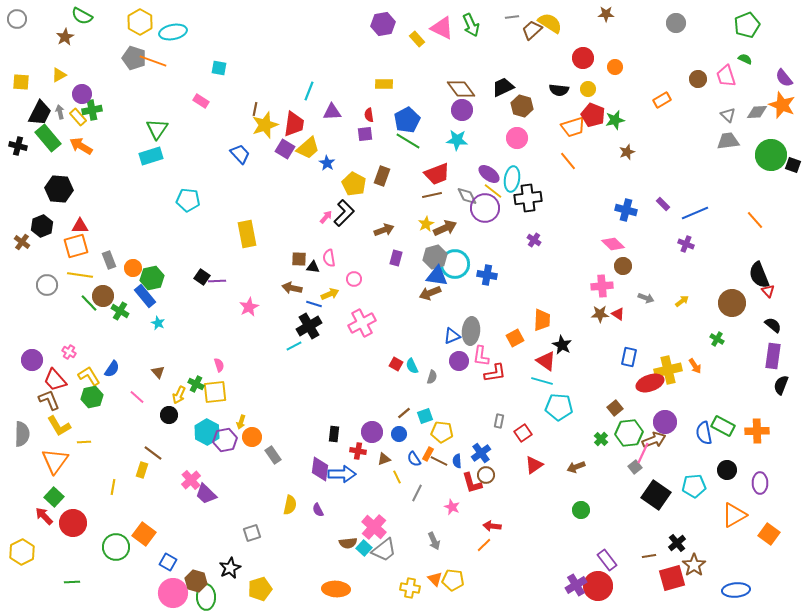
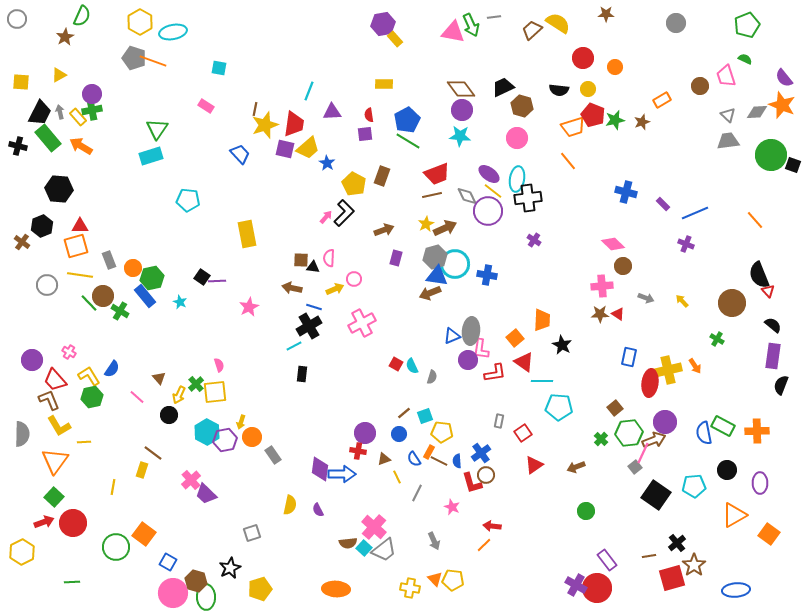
green semicircle at (82, 16): rotated 95 degrees counterclockwise
gray line at (512, 17): moved 18 px left
yellow semicircle at (550, 23): moved 8 px right
pink triangle at (442, 28): moved 11 px right, 4 px down; rotated 15 degrees counterclockwise
yellow rectangle at (417, 39): moved 22 px left
brown circle at (698, 79): moved 2 px right, 7 px down
purple circle at (82, 94): moved 10 px right
pink rectangle at (201, 101): moved 5 px right, 5 px down
cyan star at (457, 140): moved 3 px right, 4 px up
purple square at (285, 149): rotated 18 degrees counterclockwise
brown star at (627, 152): moved 15 px right, 30 px up
cyan ellipse at (512, 179): moved 5 px right
purple circle at (485, 208): moved 3 px right, 3 px down
blue cross at (626, 210): moved 18 px up
pink semicircle at (329, 258): rotated 12 degrees clockwise
brown square at (299, 259): moved 2 px right, 1 px down
yellow arrow at (330, 294): moved 5 px right, 5 px up
yellow arrow at (682, 301): rotated 96 degrees counterclockwise
blue line at (314, 304): moved 3 px down
cyan star at (158, 323): moved 22 px right, 21 px up
orange square at (515, 338): rotated 12 degrees counterclockwise
pink L-shape at (481, 356): moved 7 px up
purple circle at (459, 361): moved 9 px right, 1 px up
red triangle at (546, 361): moved 22 px left, 1 px down
brown triangle at (158, 372): moved 1 px right, 6 px down
cyan line at (542, 381): rotated 15 degrees counterclockwise
red ellipse at (650, 383): rotated 64 degrees counterclockwise
green cross at (196, 384): rotated 21 degrees clockwise
purple circle at (372, 432): moved 7 px left, 1 px down
black rectangle at (334, 434): moved 32 px left, 60 px up
orange rectangle at (428, 454): moved 1 px right, 2 px up
green circle at (581, 510): moved 5 px right, 1 px down
red arrow at (44, 516): moved 6 px down; rotated 114 degrees clockwise
purple cross at (576, 585): rotated 30 degrees counterclockwise
red circle at (598, 586): moved 1 px left, 2 px down
